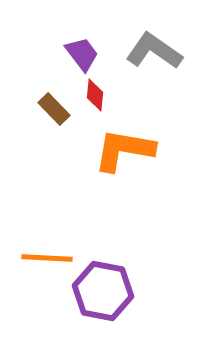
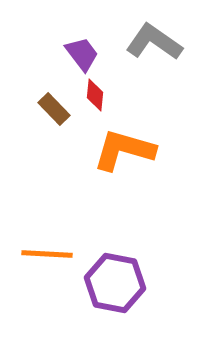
gray L-shape: moved 9 px up
orange L-shape: rotated 6 degrees clockwise
orange line: moved 4 px up
purple hexagon: moved 12 px right, 8 px up
